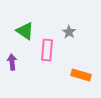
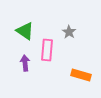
purple arrow: moved 13 px right, 1 px down
